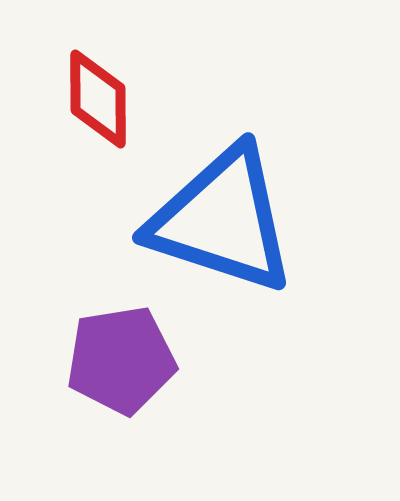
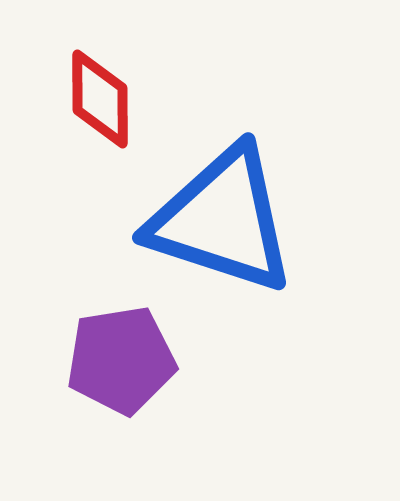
red diamond: moved 2 px right
